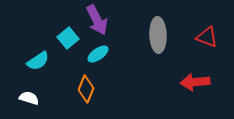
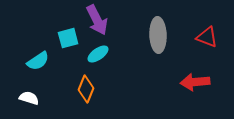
cyan square: rotated 25 degrees clockwise
